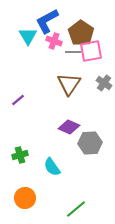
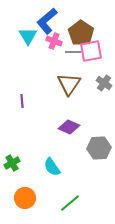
blue L-shape: rotated 12 degrees counterclockwise
purple line: moved 4 px right, 1 px down; rotated 56 degrees counterclockwise
gray hexagon: moved 9 px right, 5 px down
green cross: moved 8 px left, 8 px down; rotated 14 degrees counterclockwise
green line: moved 6 px left, 6 px up
